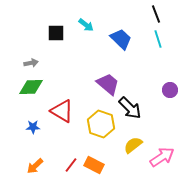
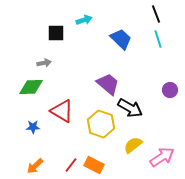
cyan arrow: moved 2 px left, 5 px up; rotated 56 degrees counterclockwise
gray arrow: moved 13 px right
black arrow: rotated 15 degrees counterclockwise
